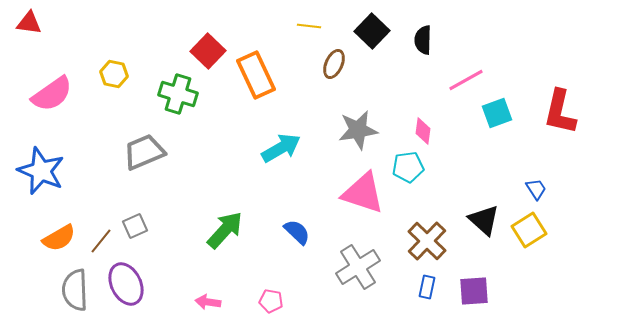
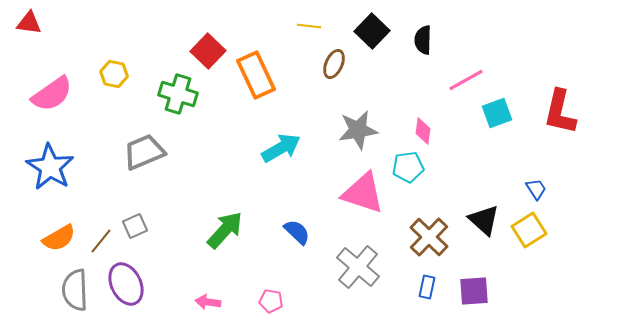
blue star: moved 9 px right, 4 px up; rotated 9 degrees clockwise
brown cross: moved 2 px right, 4 px up
gray cross: rotated 18 degrees counterclockwise
